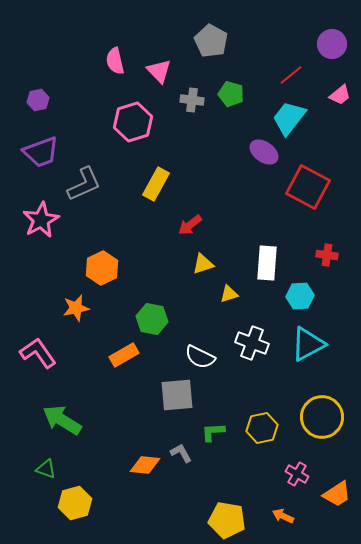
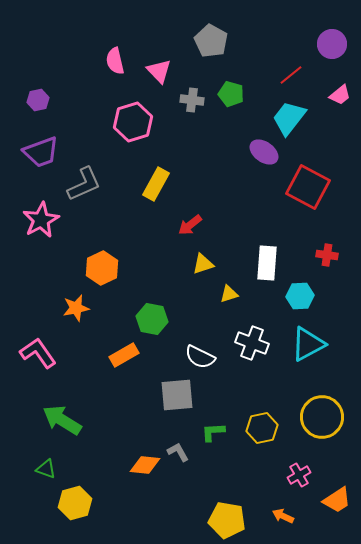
gray L-shape at (181, 453): moved 3 px left, 1 px up
pink cross at (297, 474): moved 2 px right, 1 px down; rotated 30 degrees clockwise
orange trapezoid at (337, 494): moved 6 px down
